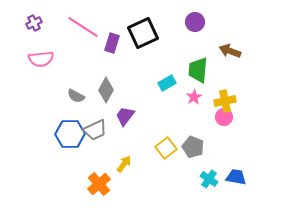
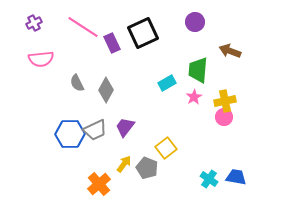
purple rectangle: rotated 42 degrees counterclockwise
gray semicircle: moved 1 px right, 13 px up; rotated 36 degrees clockwise
purple trapezoid: moved 11 px down
gray pentagon: moved 46 px left, 21 px down
